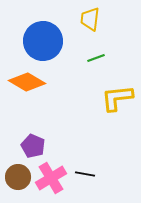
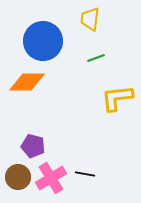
orange diamond: rotated 30 degrees counterclockwise
purple pentagon: rotated 10 degrees counterclockwise
